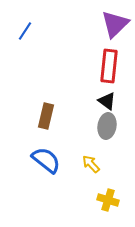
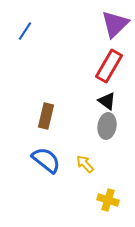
red rectangle: rotated 24 degrees clockwise
yellow arrow: moved 6 px left
